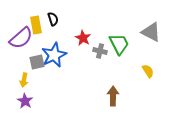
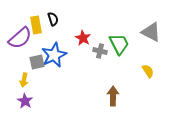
purple semicircle: moved 1 px left
